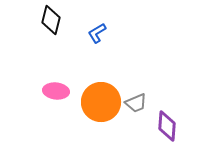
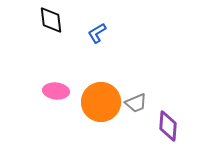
black diamond: rotated 20 degrees counterclockwise
purple diamond: moved 1 px right
